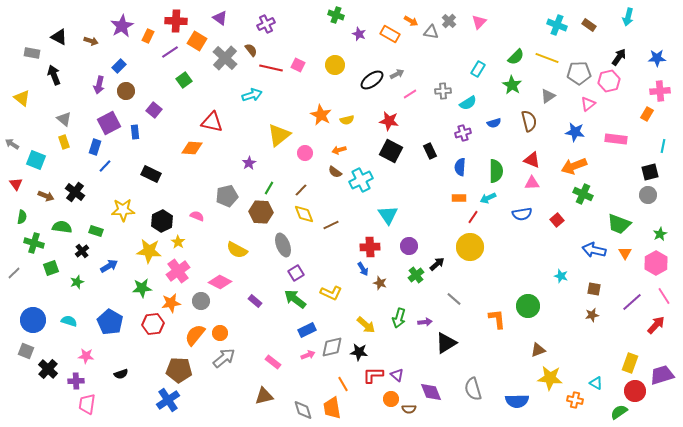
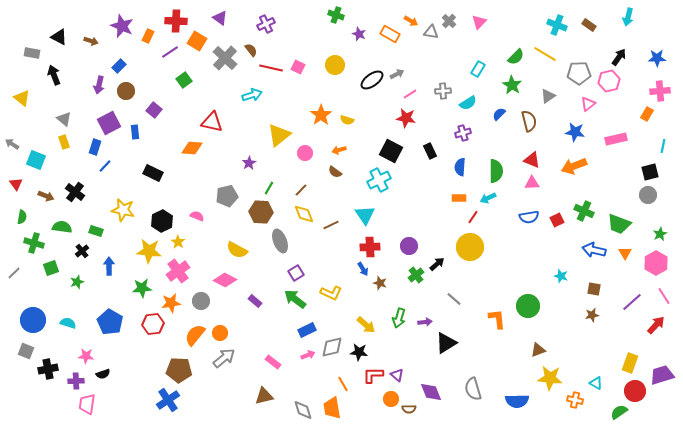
purple star at (122, 26): rotated 20 degrees counterclockwise
yellow line at (547, 58): moved 2 px left, 4 px up; rotated 10 degrees clockwise
pink square at (298, 65): moved 2 px down
orange star at (321, 115): rotated 10 degrees clockwise
yellow semicircle at (347, 120): rotated 32 degrees clockwise
red star at (389, 121): moved 17 px right, 3 px up
blue semicircle at (494, 123): moved 5 px right, 9 px up; rotated 152 degrees clockwise
pink rectangle at (616, 139): rotated 20 degrees counterclockwise
black rectangle at (151, 174): moved 2 px right, 1 px up
cyan cross at (361, 180): moved 18 px right
green cross at (583, 194): moved 1 px right, 17 px down
yellow star at (123, 210): rotated 15 degrees clockwise
blue semicircle at (522, 214): moved 7 px right, 3 px down
cyan triangle at (388, 215): moved 23 px left
red square at (557, 220): rotated 16 degrees clockwise
gray ellipse at (283, 245): moved 3 px left, 4 px up
blue arrow at (109, 266): rotated 60 degrees counterclockwise
pink diamond at (220, 282): moved 5 px right, 2 px up
cyan semicircle at (69, 321): moved 1 px left, 2 px down
black cross at (48, 369): rotated 36 degrees clockwise
black semicircle at (121, 374): moved 18 px left
